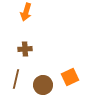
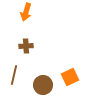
brown cross: moved 1 px right, 3 px up
brown line: moved 2 px left, 4 px up
